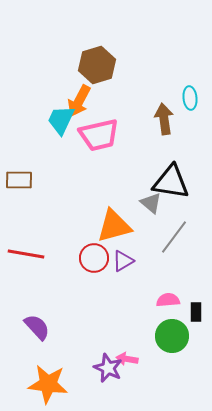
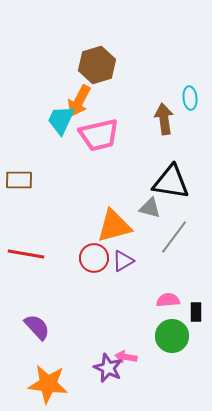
gray triangle: moved 1 px left, 5 px down; rotated 25 degrees counterclockwise
pink arrow: moved 1 px left, 2 px up
